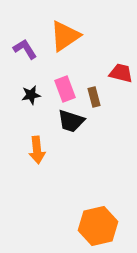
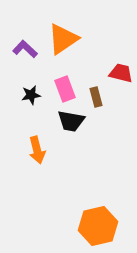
orange triangle: moved 2 px left, 3 px down
purple L-shape: rotated 15 degrees counterclockwise
brown rectangle: moved 2 px right
black trapezoid: rotated 8 degrees counterclockwise
orange arrow: rotated 8 degrees counterclockwise
